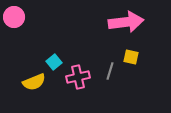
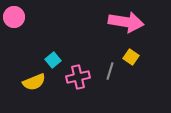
pink arrow: rotated 16 degrees clockwise
yellow square: rotated 21 degrees clockwise
cyan square: moved 1 px left, 2 px up
